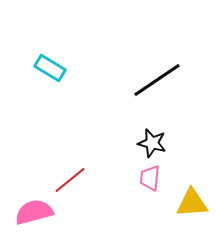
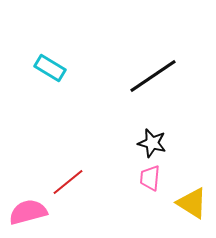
black line: moved 4 px left, 4 px up
red line: moved 2 px left, 2 px down
yellow triangle: rotated 36 degrees clockwise
pink semicircle: moved 6 px left
